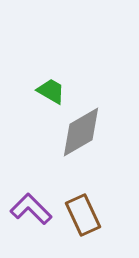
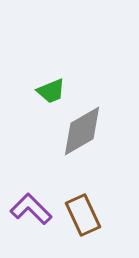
green trapezoid: rotated 128 degrees clockwise
gray diamond: moved 1 px right, 1 px up
